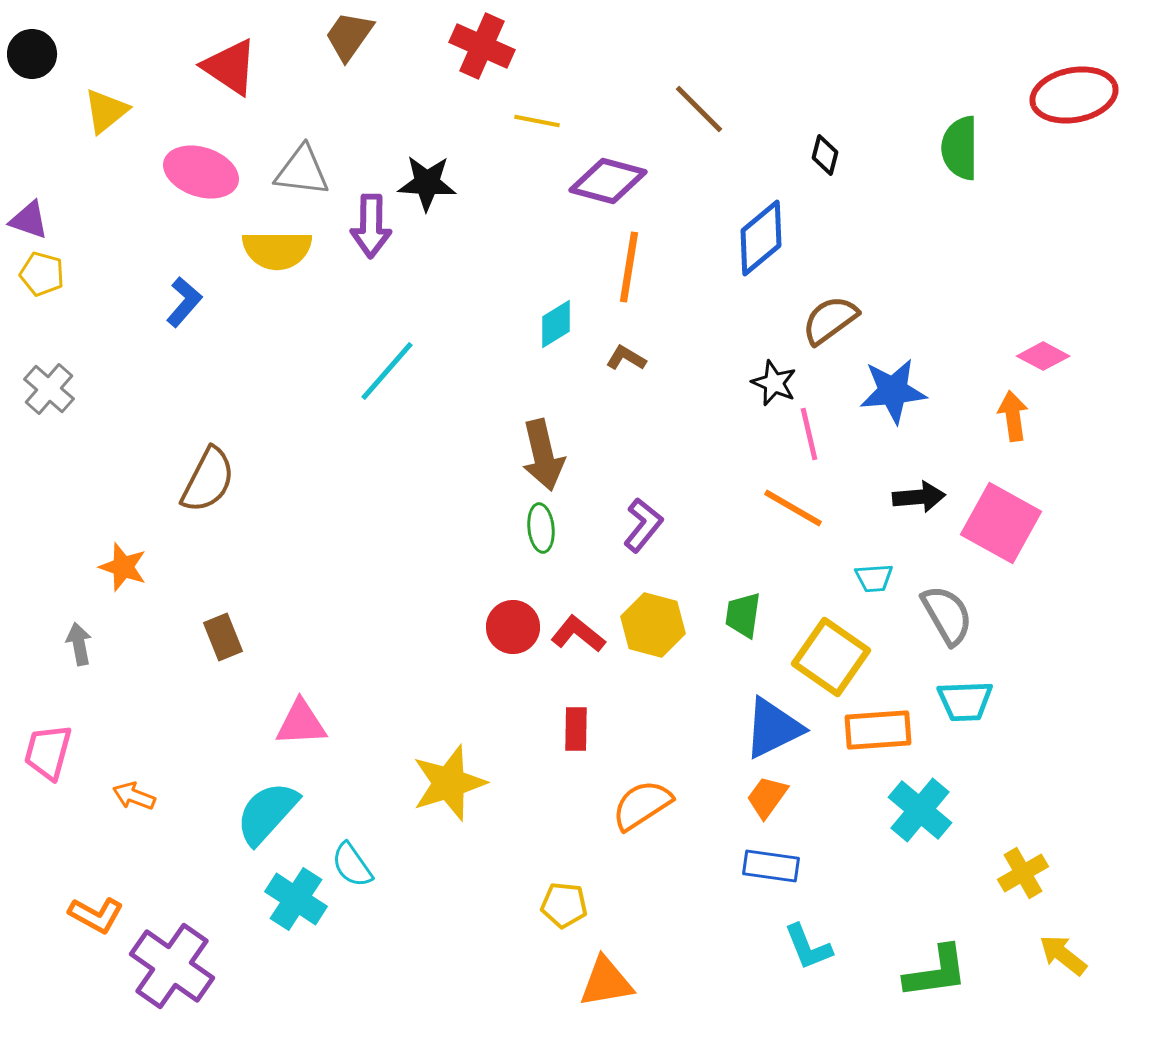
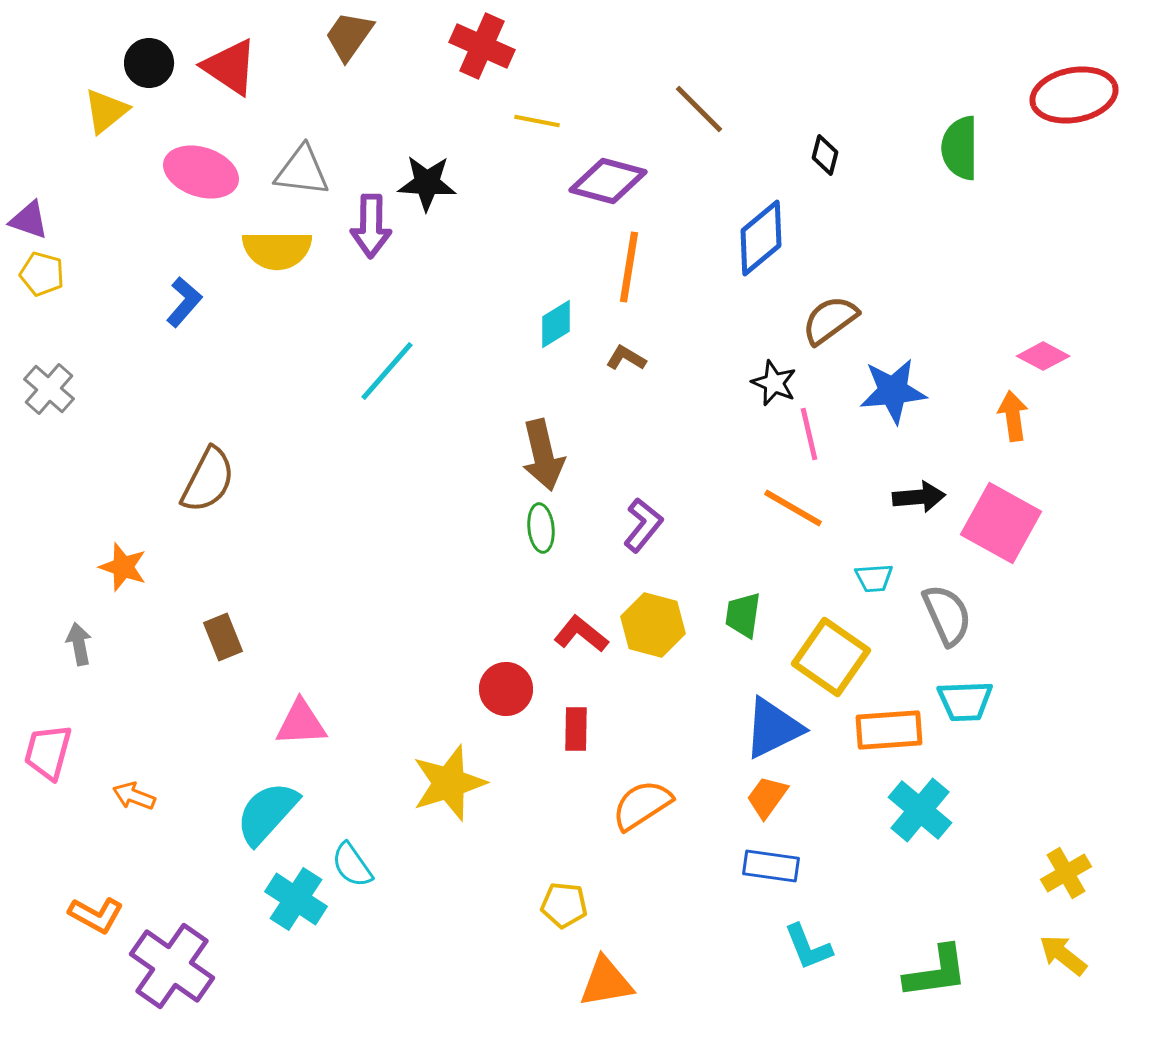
black circle at (32, 54): moved 117 px right, 9 px down
gray semicircle at (947, 615): rotated 6 degrees clockwise
red circle at (513, 627): moved 7 px left, 62 px down
red L-shape at (578, 634): moved 3 px right
orange rectangle at (878, 730): moved 11 px right
yellow cross at (1023, 873): moved 43 px right
